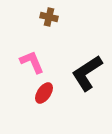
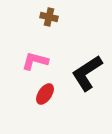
pink L-shape: moved 3 px right, 1 px up; rotated 52 degrees counterclockwise
red ellipse: moved 1 px right, 1 px down
